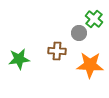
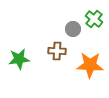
gray circle: moved 6 px left, 4 px up
